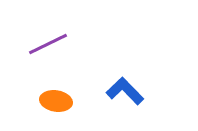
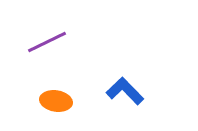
purple line: moved 1 px left, 2 px up
